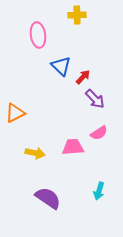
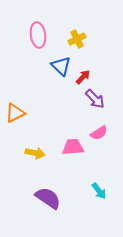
yellow cross: moved 24 px down; rotated 24 degrees counterclockwise
cyan arrow: rotated 54 degrees counterclockwise
